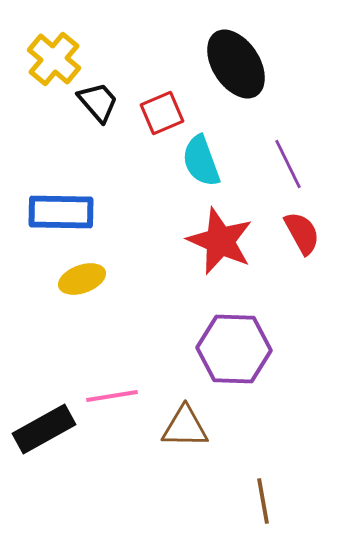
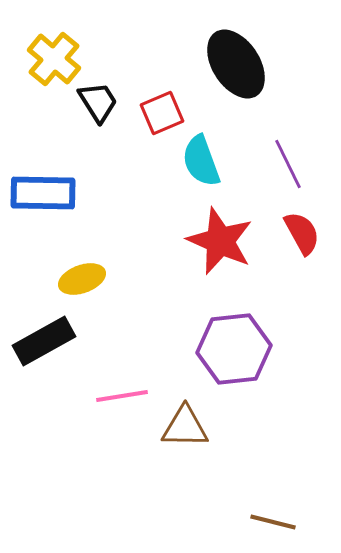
black trapezoid: rotated 9 degrees clockwise
blue rectangle: moved 18 px left, 19 px up
purple hexagon: rotated 8 degrees counterclockwise
pink line: moved 10 px right
black rectangle: moved 88 px up
brown line: moved 10 px right, 21 px down; rotated 66 degrees counterclockwise
